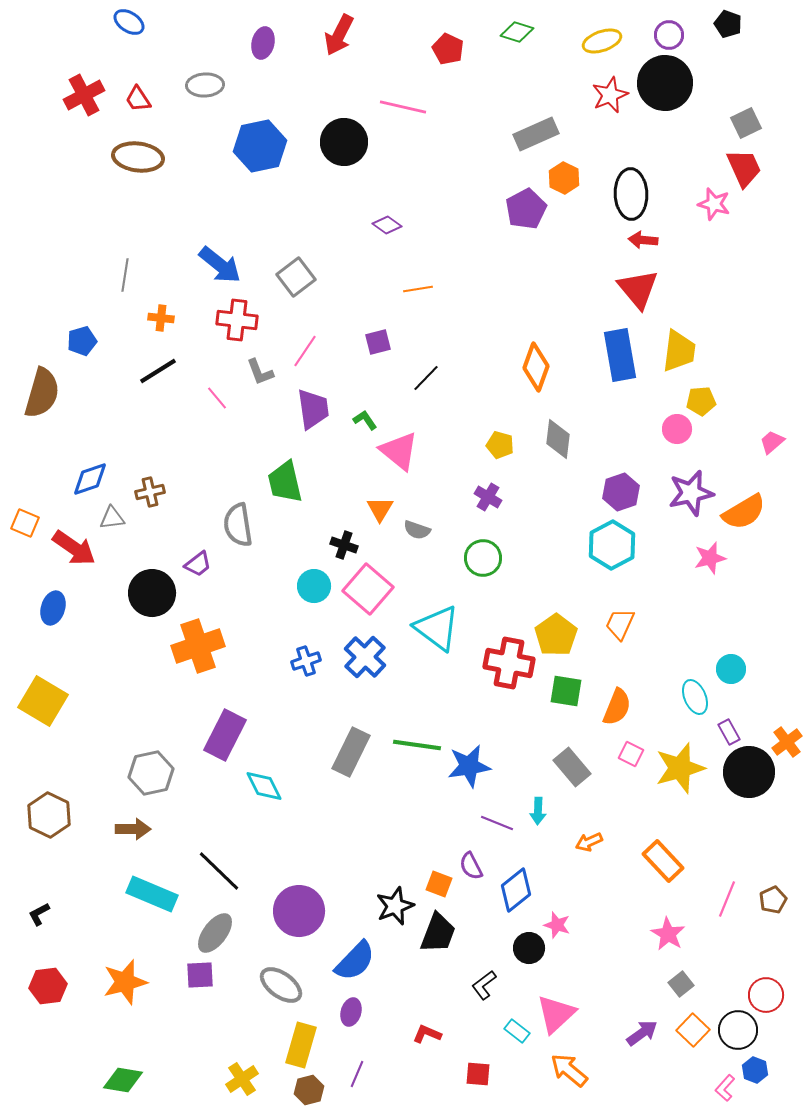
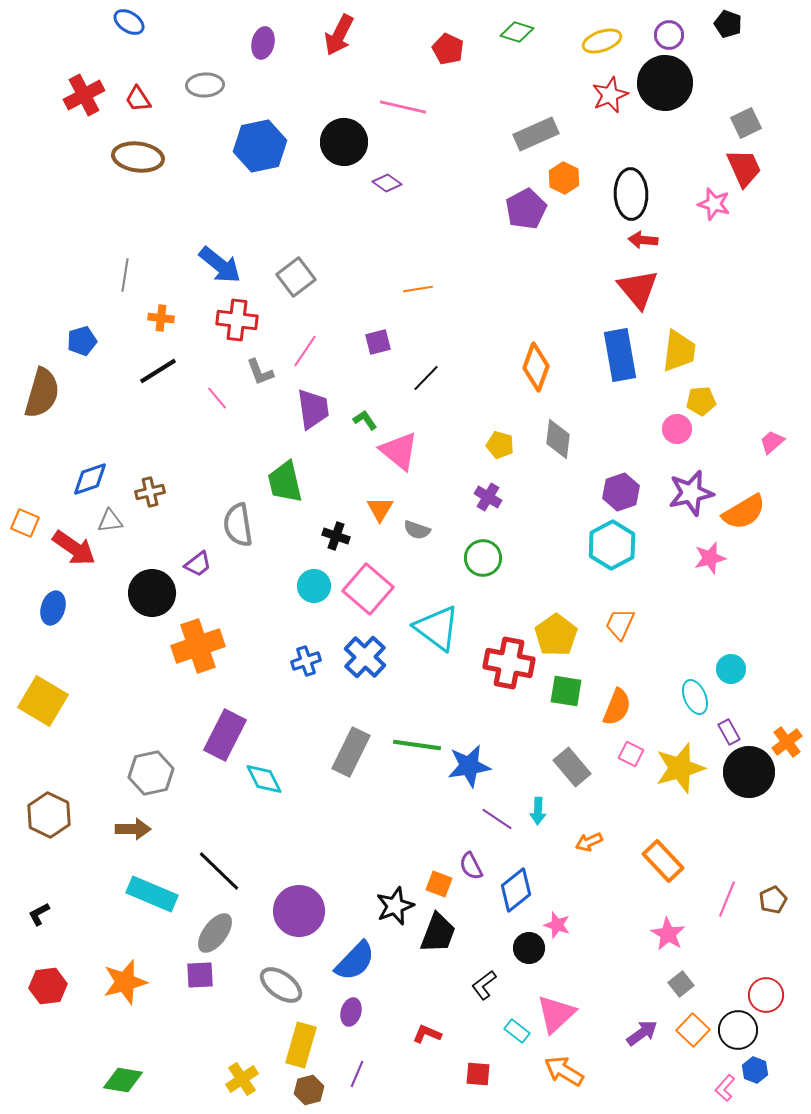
purple diamond at (387, 225): moved 42 px up
gray triangle at (112, 518): moved 2 px left, 3 px down
black cross at (344, 545): moved 8 px left, 9 px up
cyan diamond at (264, 786): moved 7 px up
purple line at (497, 823): moved 4 px up; rotated 12 degrees clockwise
orange arrow at (569, 1070): moved 5 px left, 1 px down; rotated 9 degrees counterclockwise
